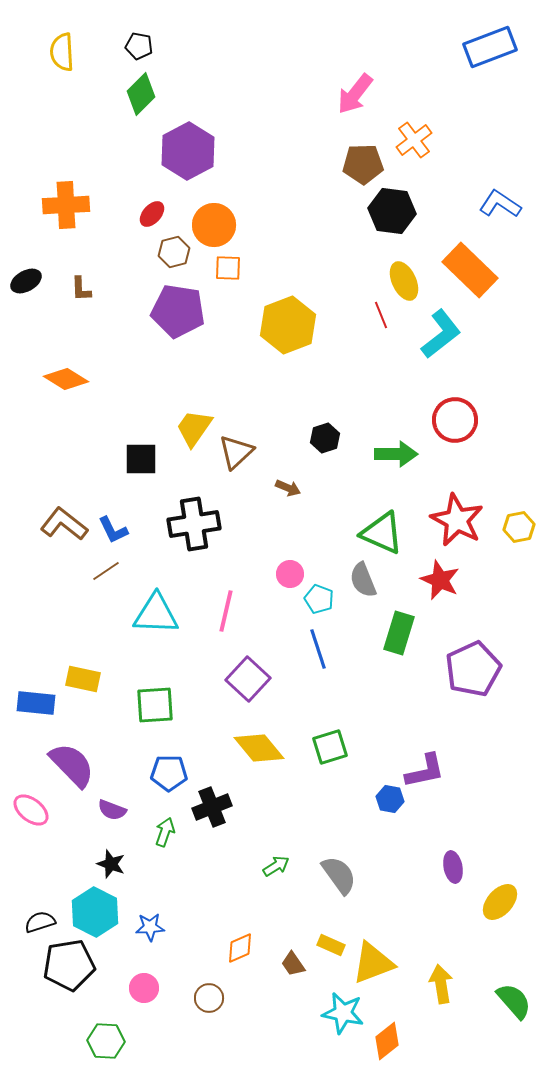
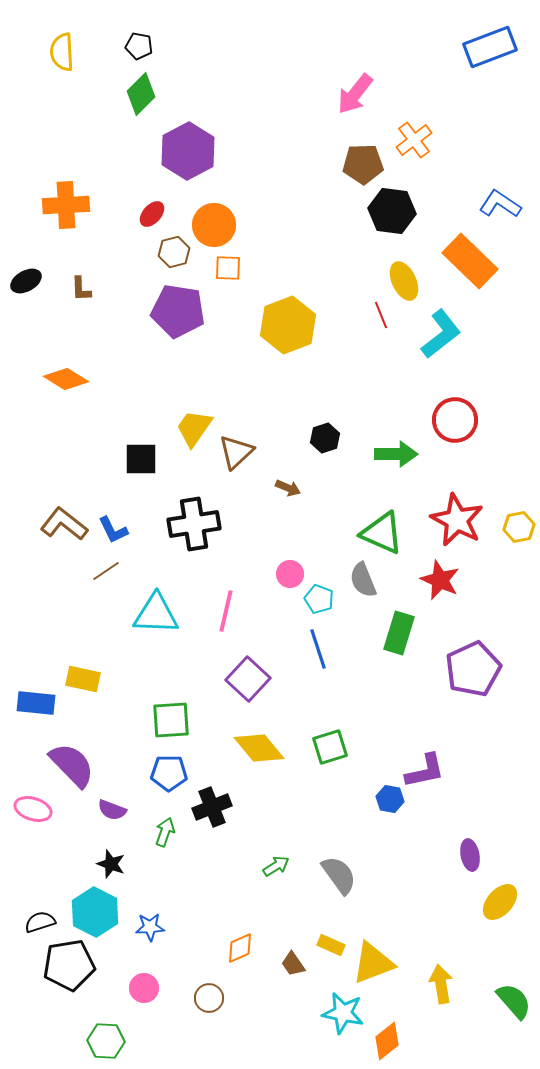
orange rectangle at (470, 270): moved 9 px up
green square at (155, 705): moved 16 px right, 15 px down
pink ellipse at (31, 810): moved 2 px right, 1 px up; rotated 21 degrees counterclockwise
purple ellipse at (453, 867): moved 17 px right, 12 px up
